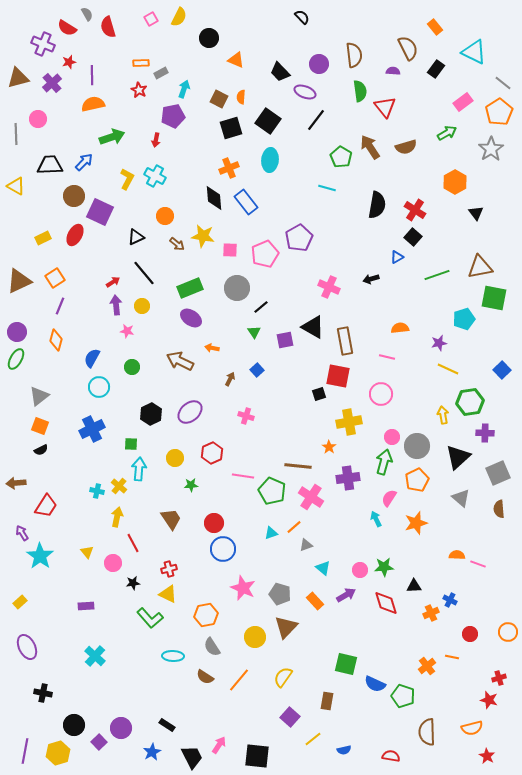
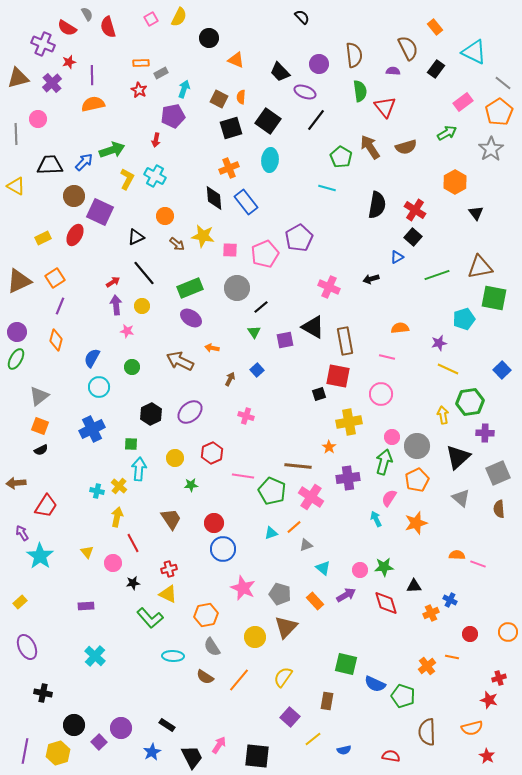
green arrow at (112, 137): moved 13 px down
